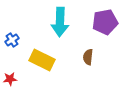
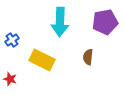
red star: rotated 24 degrees clockwise
